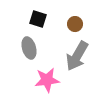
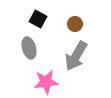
black square: rotated 12 degrees clockwise
gray arrow: moved 1 px left
pink star: moved 1 px left, 2 px down
